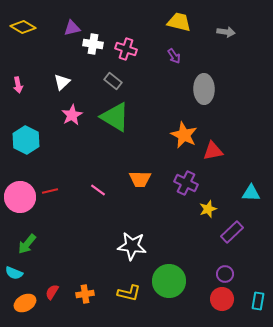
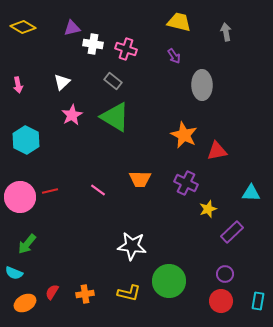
gray arrow: rotated 108 degrees counterclockwise
gray ellipse: moved 2 px left, 4 px up
red triangle: moved 4 px right
red circle: moved 1 px left, 2 px down
